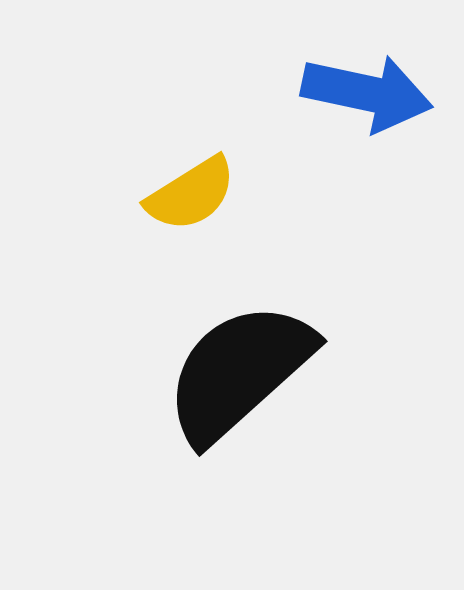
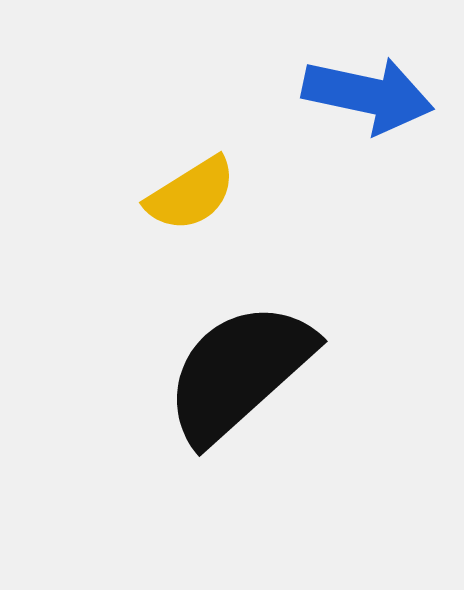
blue arrow: moved 1 px right, 2 px down
